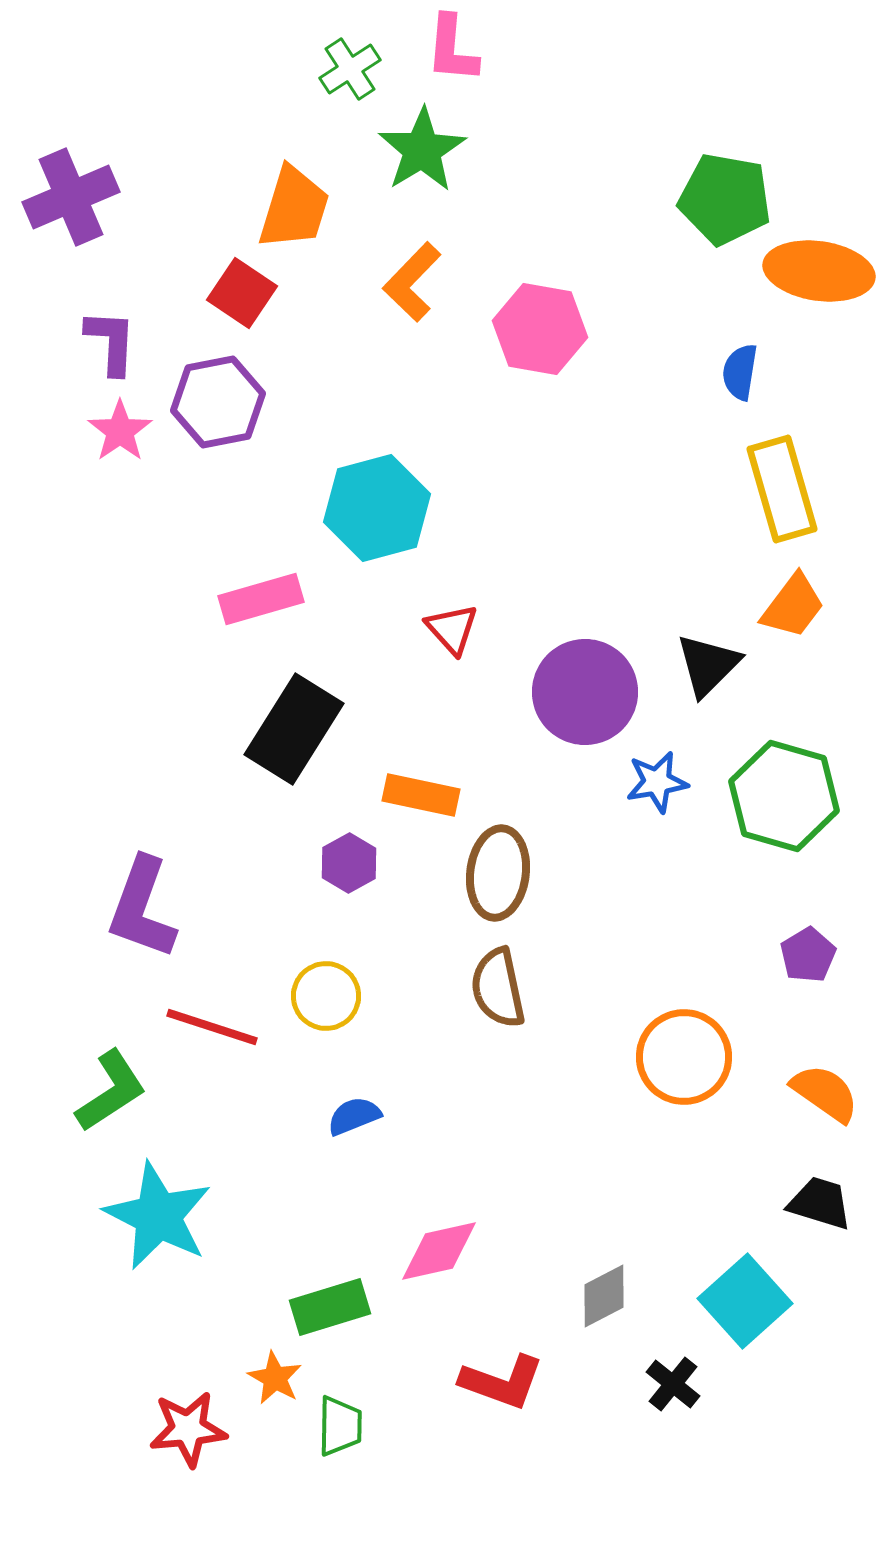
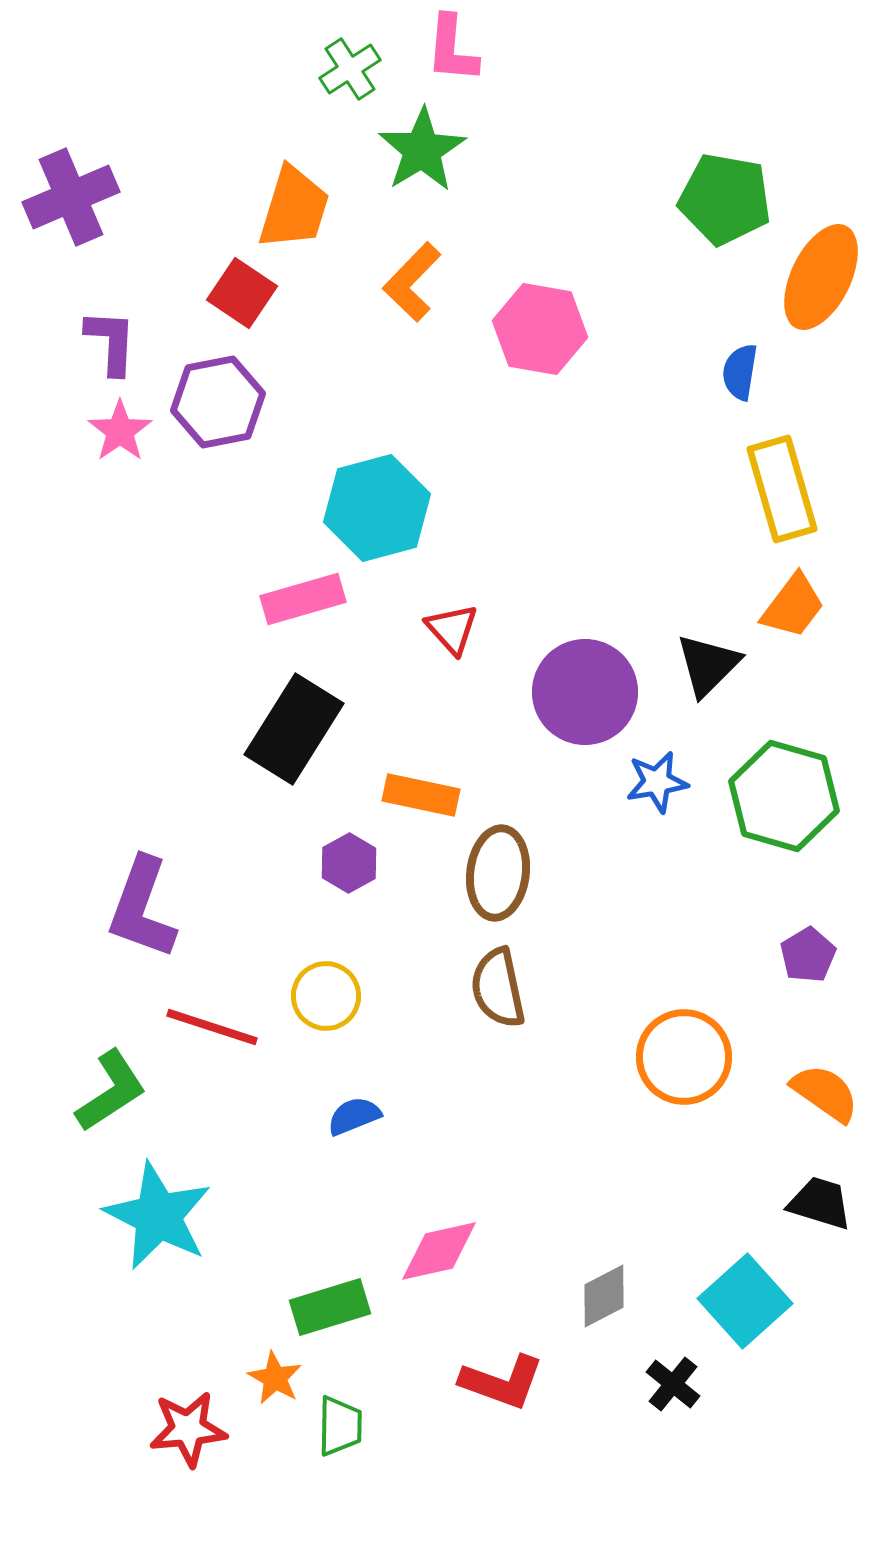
orange ellipse at (819, 271): moved 2 px right, 6 px down; rotated 72 degrees counterclockwise
pink rectangle at (261, 599): moved 42 px right
